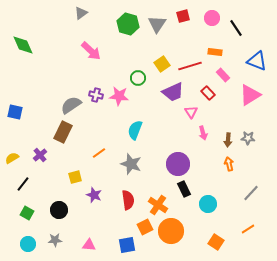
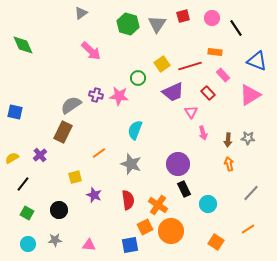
blue square at (127, 245): moved 3 px right
